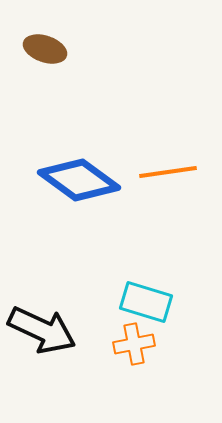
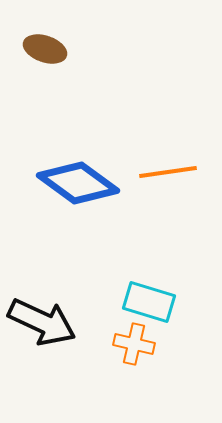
blue diamond: moved 1 px left, 3 px down
cyan rectangle: moved 3 px right
black arrow: moved 8 px up
orange cross: rotated 24 degrees clockwise
